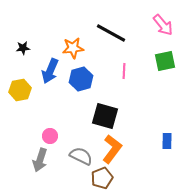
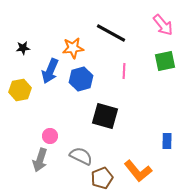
orange L-shape: moved 26 px right, 22 px down; rotated 104 degrees clockwise
